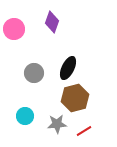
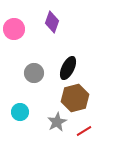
cyan circle: moved 5 px left, 4 px up
gray star: moved 2 px up; rotated 24 degrees counterclockwise
